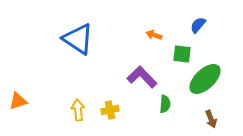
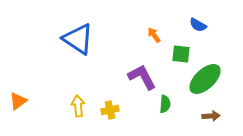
blue semicircle: rotated 102 degrees counterclockwise
orange arrow: rotated 35 degrees clockwise
green square: moved 1 px left
purple L-shape: rotated 16 degrees clockwise
orange triangle: rotated 18 degrees counterclockwise
yellow arrow: moved 4 px up
brown arrow: moved 3 px up; rotated 72 degrees counterclockwise
